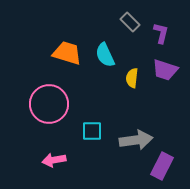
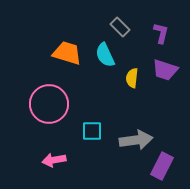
gray rectangle: moved 10 px left, 5 px down
